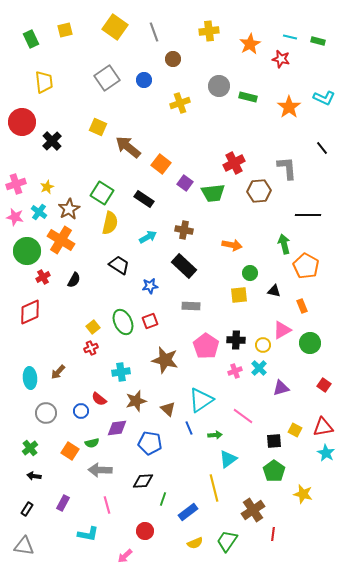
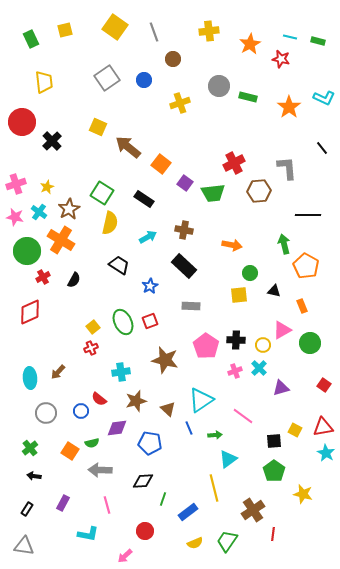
blue star at (150, 286): rotated 21 degrees counterclockwise
